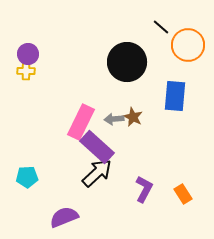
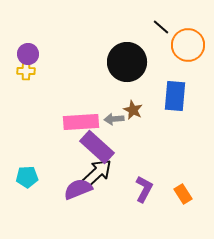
brown star: moved 7 px up
pink rectangle: rotated 60 degrees clockwise
purple semicircle: moved 14 px right, 28 px up
